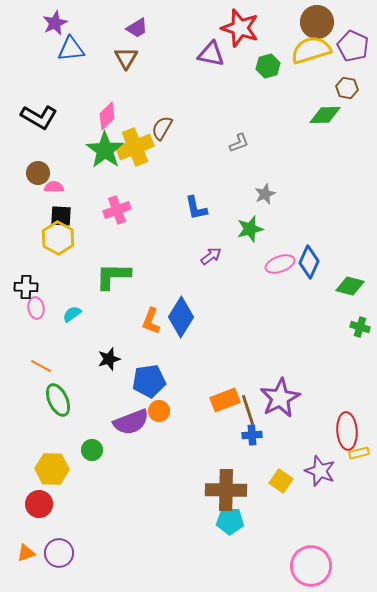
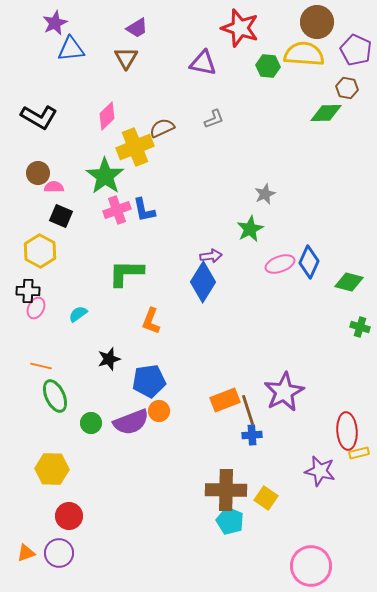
purple pentagon at (353, 46): moved 3 px right, 4 px down
yellow semicircle at (311, 50): moved 7 px left, 4 px down; rotated 21 degrees clockwise
purple triangle at (211, 54): moved 8 px left, 9 px down
green hexagon at (268, 66): rotated 20 degrees clockwise
green diamond at (325, 115): moved 1 px right, 2 px up
brown semicircle at (162, 128): rotated 35 degrees clockwise
gray L-shape at (239, 143): moved 25 px left, 24 px up
green star at (105, 150): moved 26 px down
blue L-shape at (196, 208): moved 52 px left, 2 px down
black square at (61, 216): rotated 20 degrees clockwise
green star at (250, 229): rotated 12 degrees counterclockwise
yellow hexagon at (58, 238): moved 18 px left, 13 px down
purple arrow at (211, 256): rotated 30 degrees clockwise
green L-shape at (113, 276): moved 13 px right, 3 px up
green diamond at (350, 286): moved 1 px left, 4 px up
black cross at (26, 287): moved 2 px right, 4 px down
pink ellipse at (36, 308): rotated 35 degrees clockwise
cyan semicircle at (72, 314): moved 6 px right
blue diamond at (181, 317): moved 22 px right, 35 px up
orange line at (41, 366): rotated 15 degrees counterclockwise
purple star at (280, 398): moved 4 px right, 6 px up
green ellipse at (58, 400): moved 3 px left, 4 px up
green circle at (92, 450): moved 1 px left, 27 px up
purple star at (320, 471): rotated 8 degrees counterclockwise
yellow square at (281, 481): moved 15 px left, 17 px down
red circle at (39, 504): moved 30 px right, 12 px down
cyan pentagon at (230, 521): rotated 20 degrees clockwise
